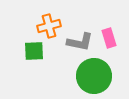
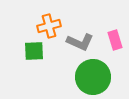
pink rectangle: moved 6 px right, 2 px down
gray L-shape: rotated 12 degrees clockwise
green circle: moved 1 px left, 1 px down
